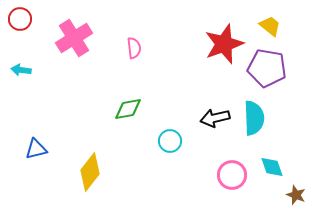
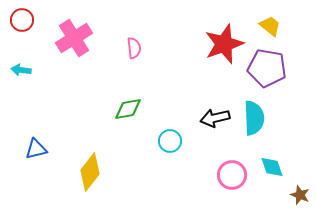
red circle: moved 2 px right, 1 px down
brown star: moved 4 px right
